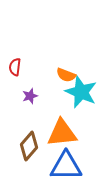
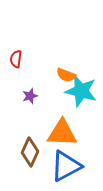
red semicircle: moved 1 px right, 8 px up
cyan star: moved 1 px up; rotated 8 degrees counterclockwise
orange triangle: rotated 8 degrees clockwise
brown diamond: moved 1 px right, 6 px down; rotated 16 degrees counterclockwise
blue triangle: rotated 28 degrees counterclockwise
